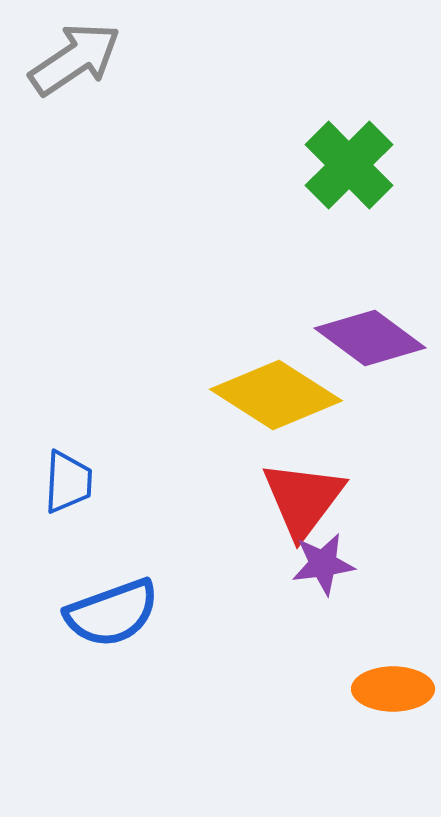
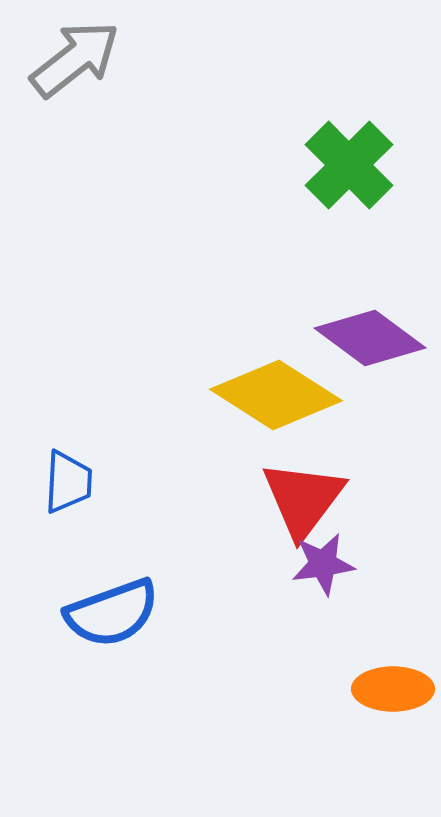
gray arrow: rotated 4 degrees counterclockwise
